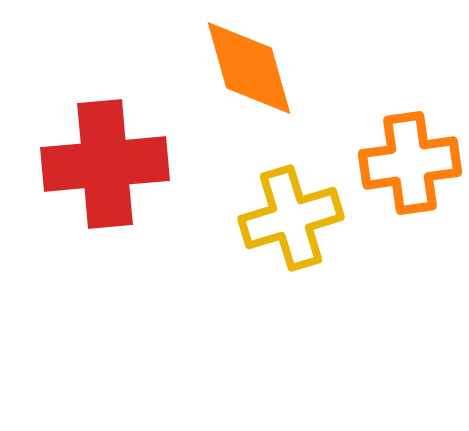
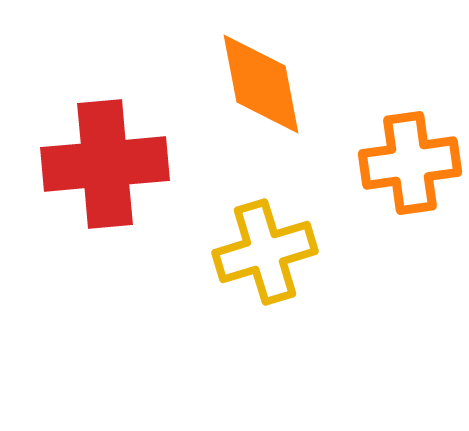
orange diamond: moved 12 px right, 16 px down; rotated 5 degrees clockwise
yellow cross: moved 26 px left, 34 px down
